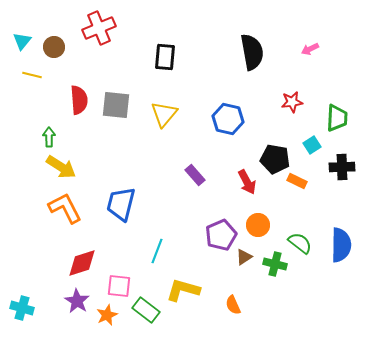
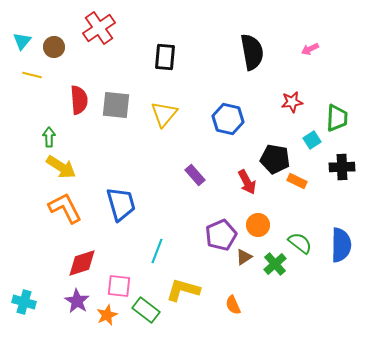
red cross: rotated 12 degrees counterclockwise
cyan square: moved 5 px up
blue trapezoid: rotated 150 degrees clockwise
green cross: rotated 35 degrees clockwise
cyan cross: moved 2 px right, 6 px up
